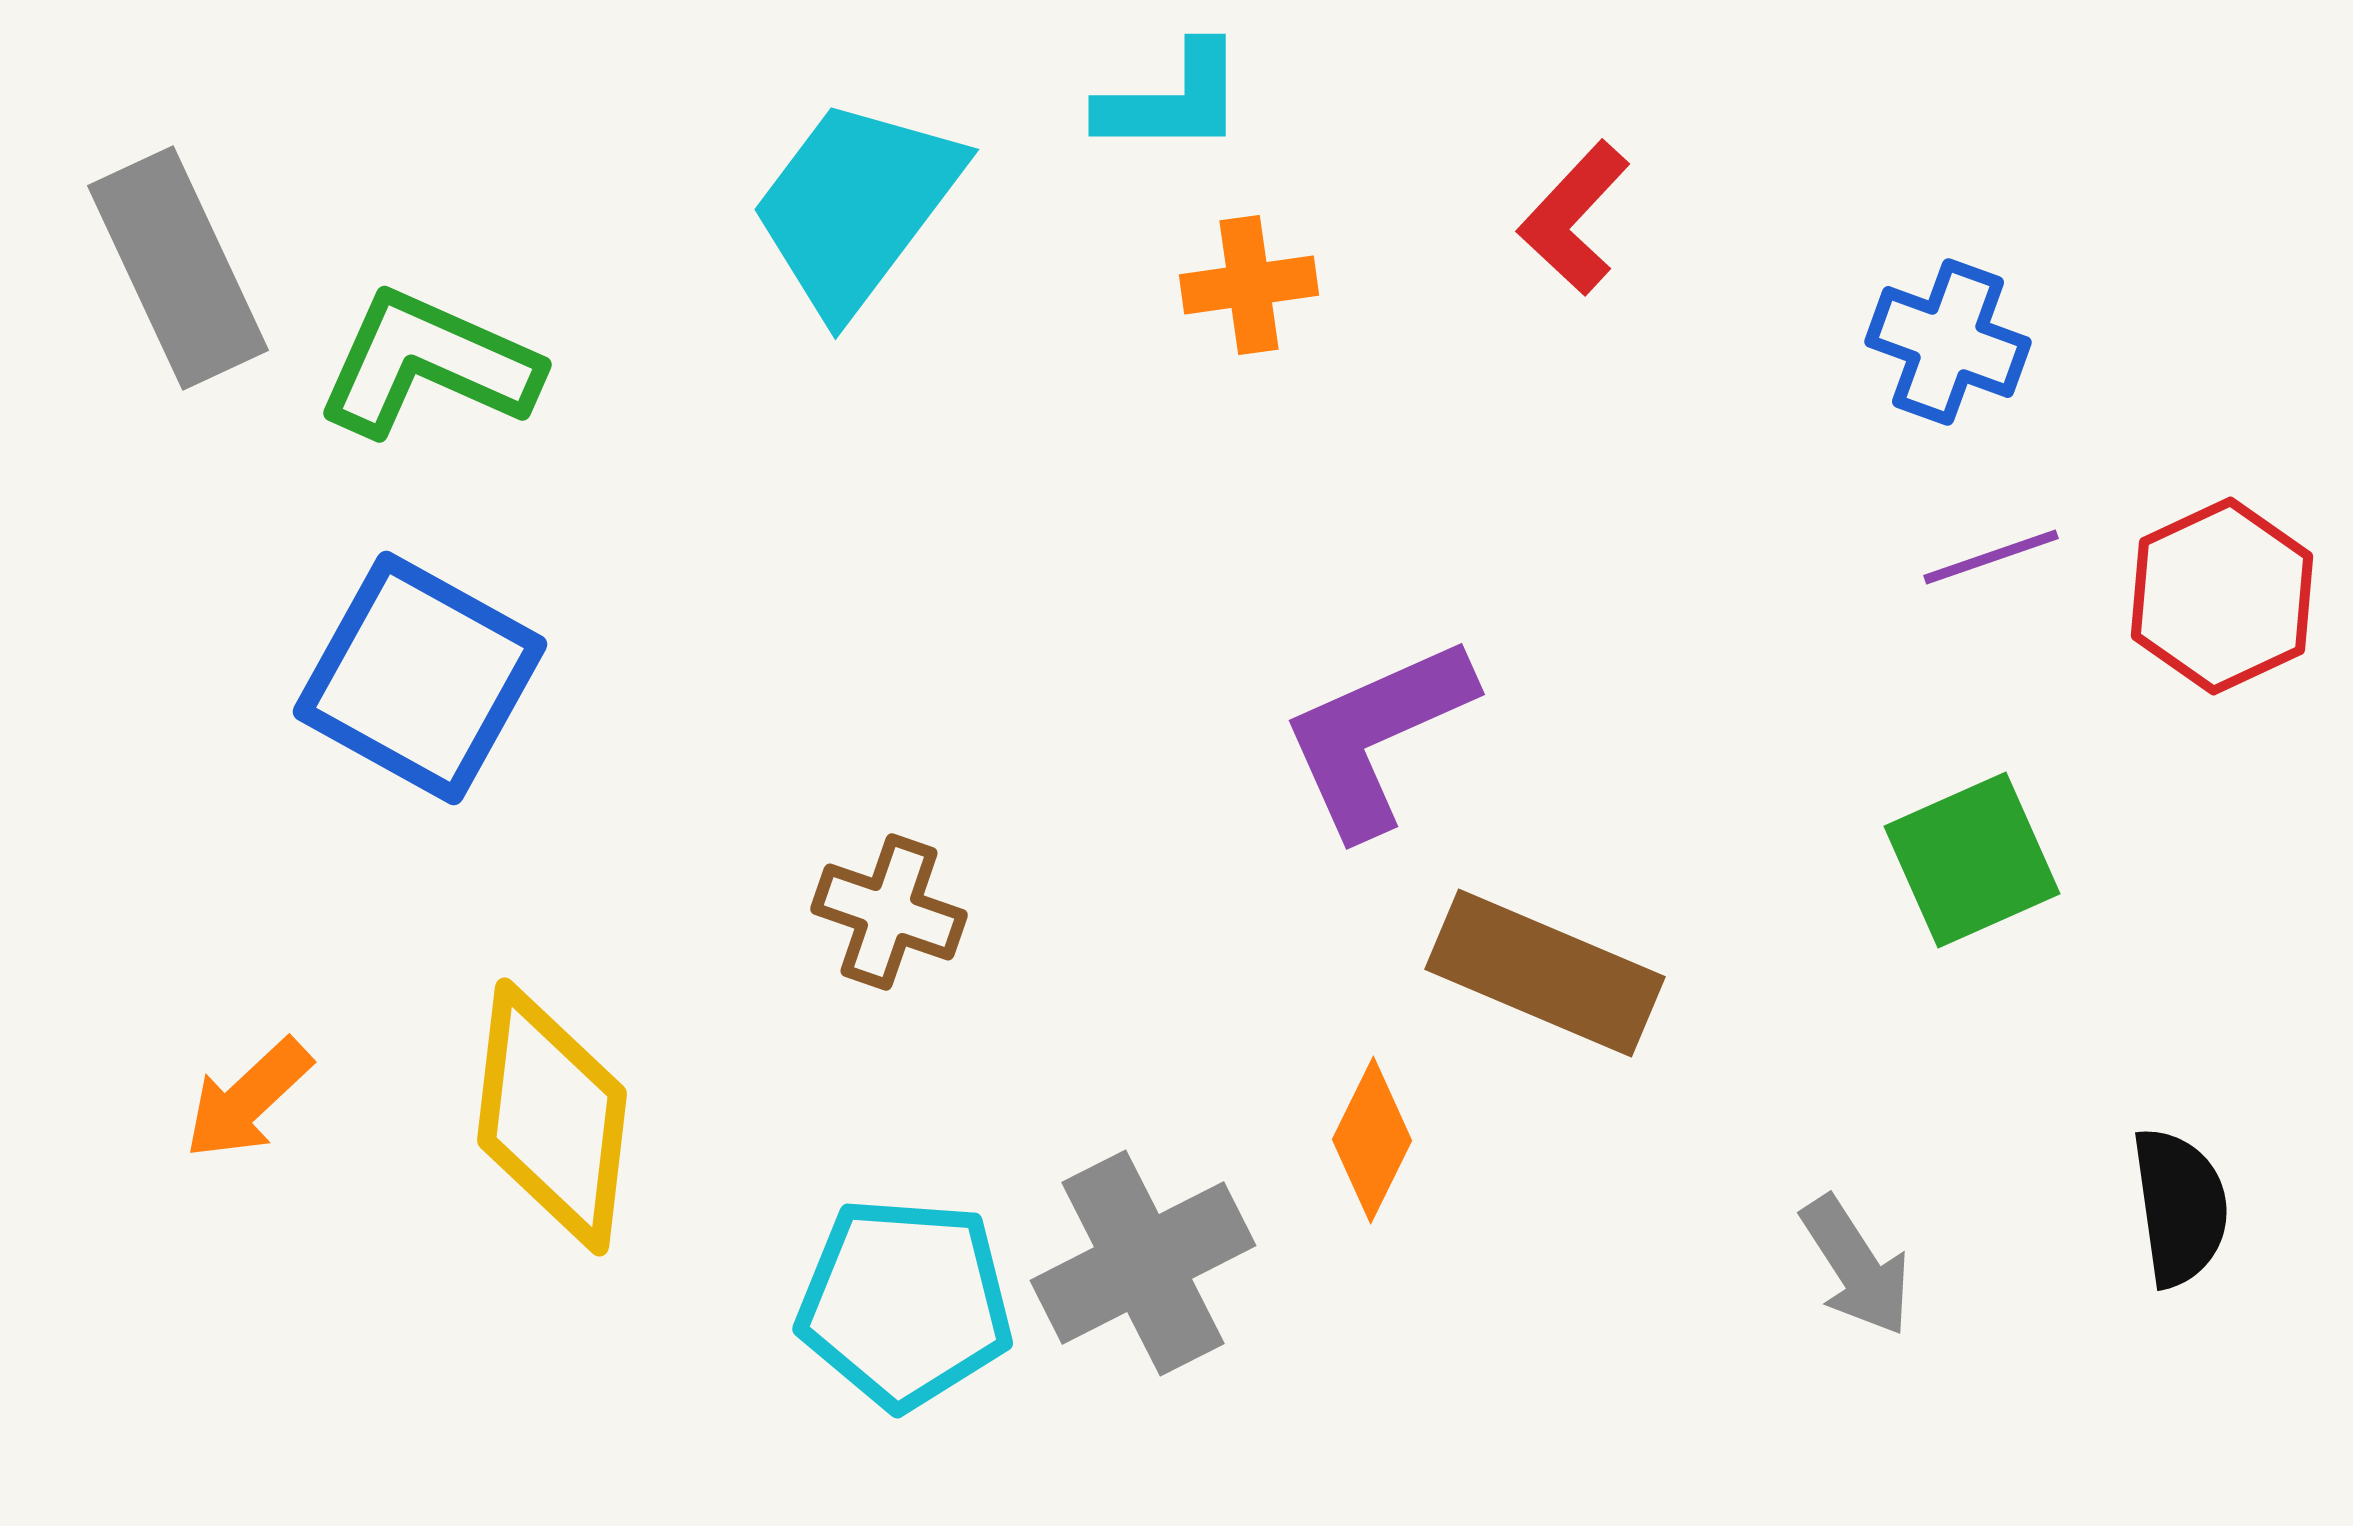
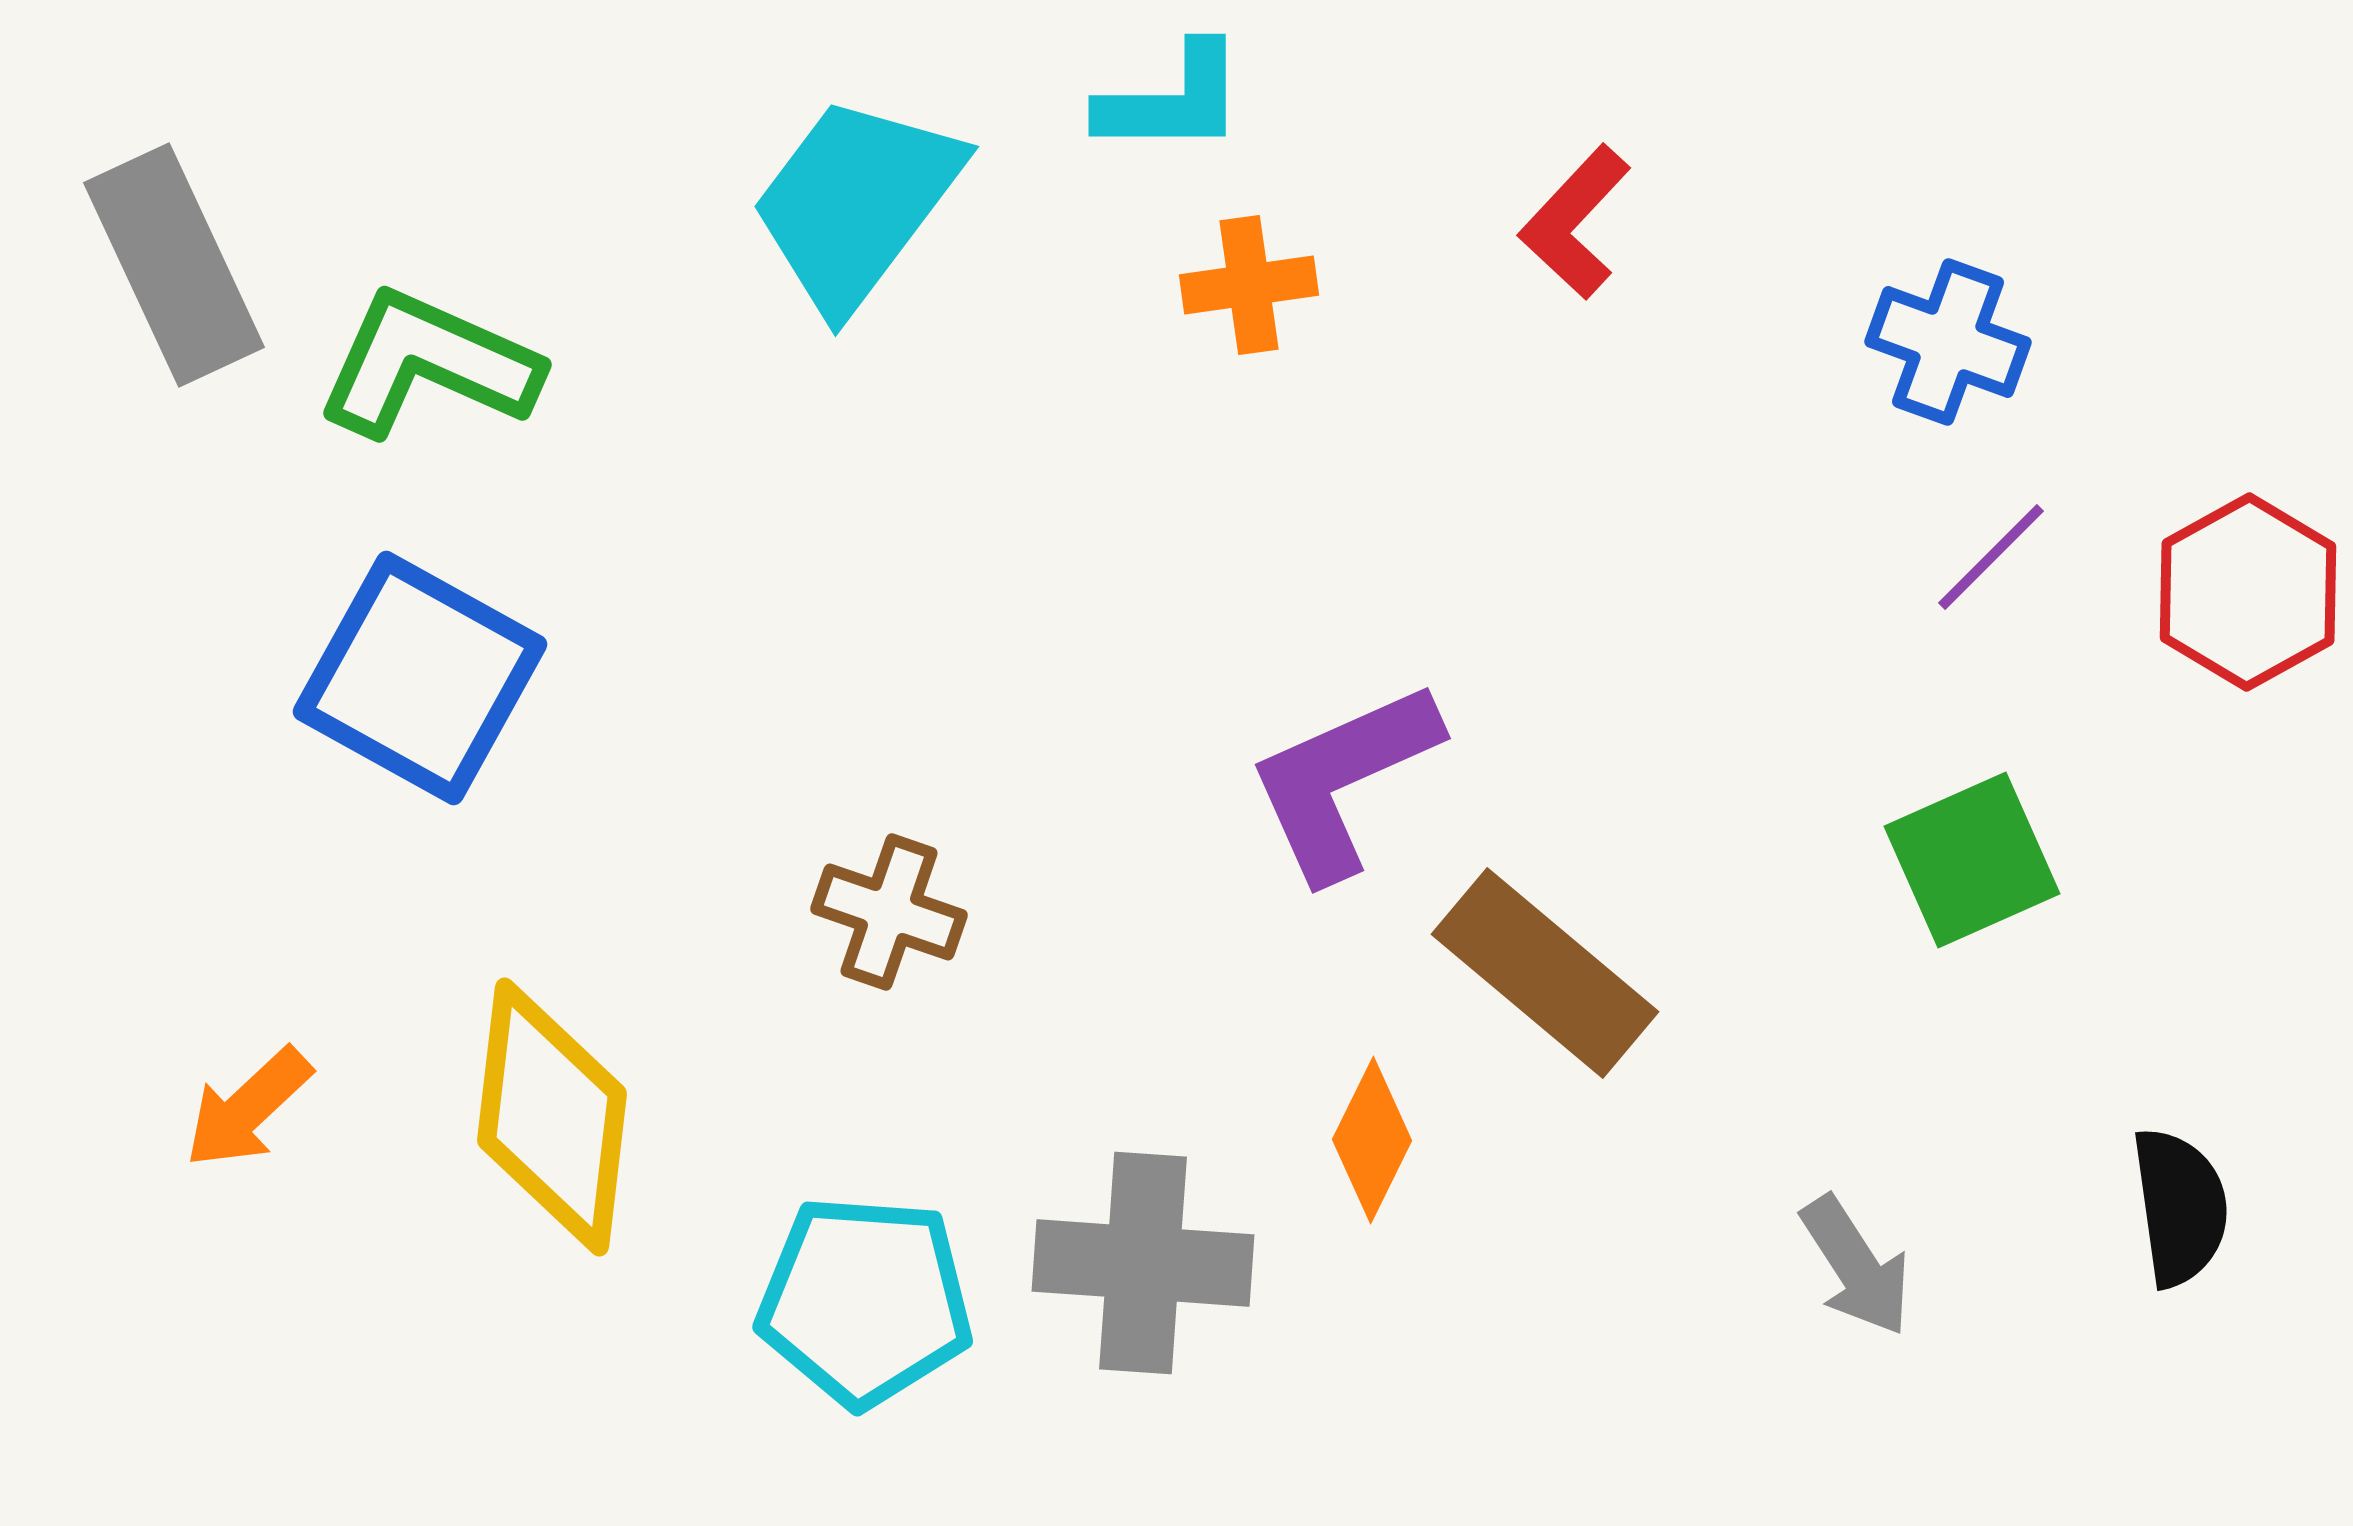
cyan trapezoid: moved 3 px up
red L-shape: moved 1 px right, 4 px down
gray rectangle: moved 4 px left, 3 px up
purple line: rotated 26 degrees counterclockwise
red hexagon: moved 26 px right, 4 px up; rotated 4 degrees counterclockwise
purple L-shape: moved 34 px left, 44 px down
brown rectangle: rotated 17 degrees clockwise
orange arrow: moved 9 px down
gray cross: rotated 31 degrees clockwise
cyan pentagon: moved 40 px left, 2 px up
